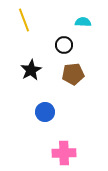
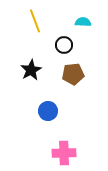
yellow line: moved 11 px right, 1 px down
blue circle: moved 3 px right, 1 px up
